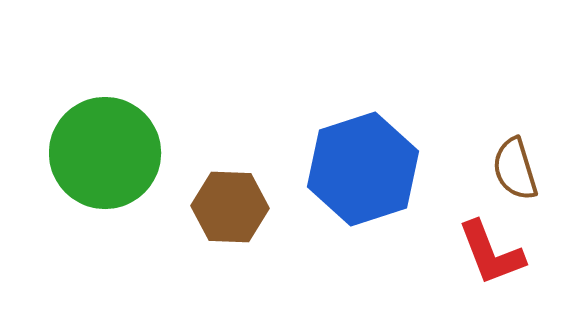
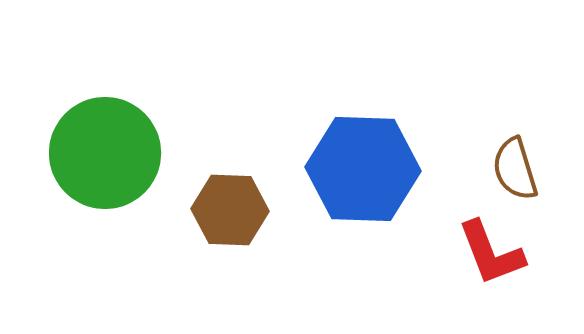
blue hexagon: rotated 20 degrees clockwise
brown hexagon: moved 3 px down
